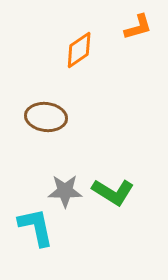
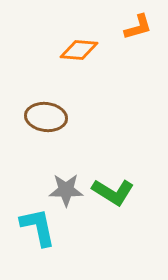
orange diamond: rotated 39 degrees clockwise
gray star: moved 1 px right, 1 px up
cyan L-shape: moved 2 px right
